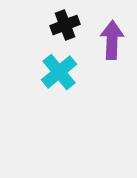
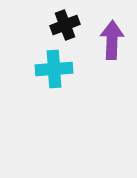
cyan cross: moved 5 px left, 3 px up; rotated 36 degrees clockwise
